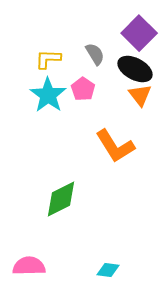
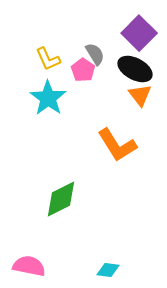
yellow L-shape: rotated 116 degrees counterclockwise
pink pentagon: moved 19 px up
cyan star: moved 3 px down
orange L-shape: moved 2 px right, 1 px up
pink semicircle: rotated 12 degrees clockwise
